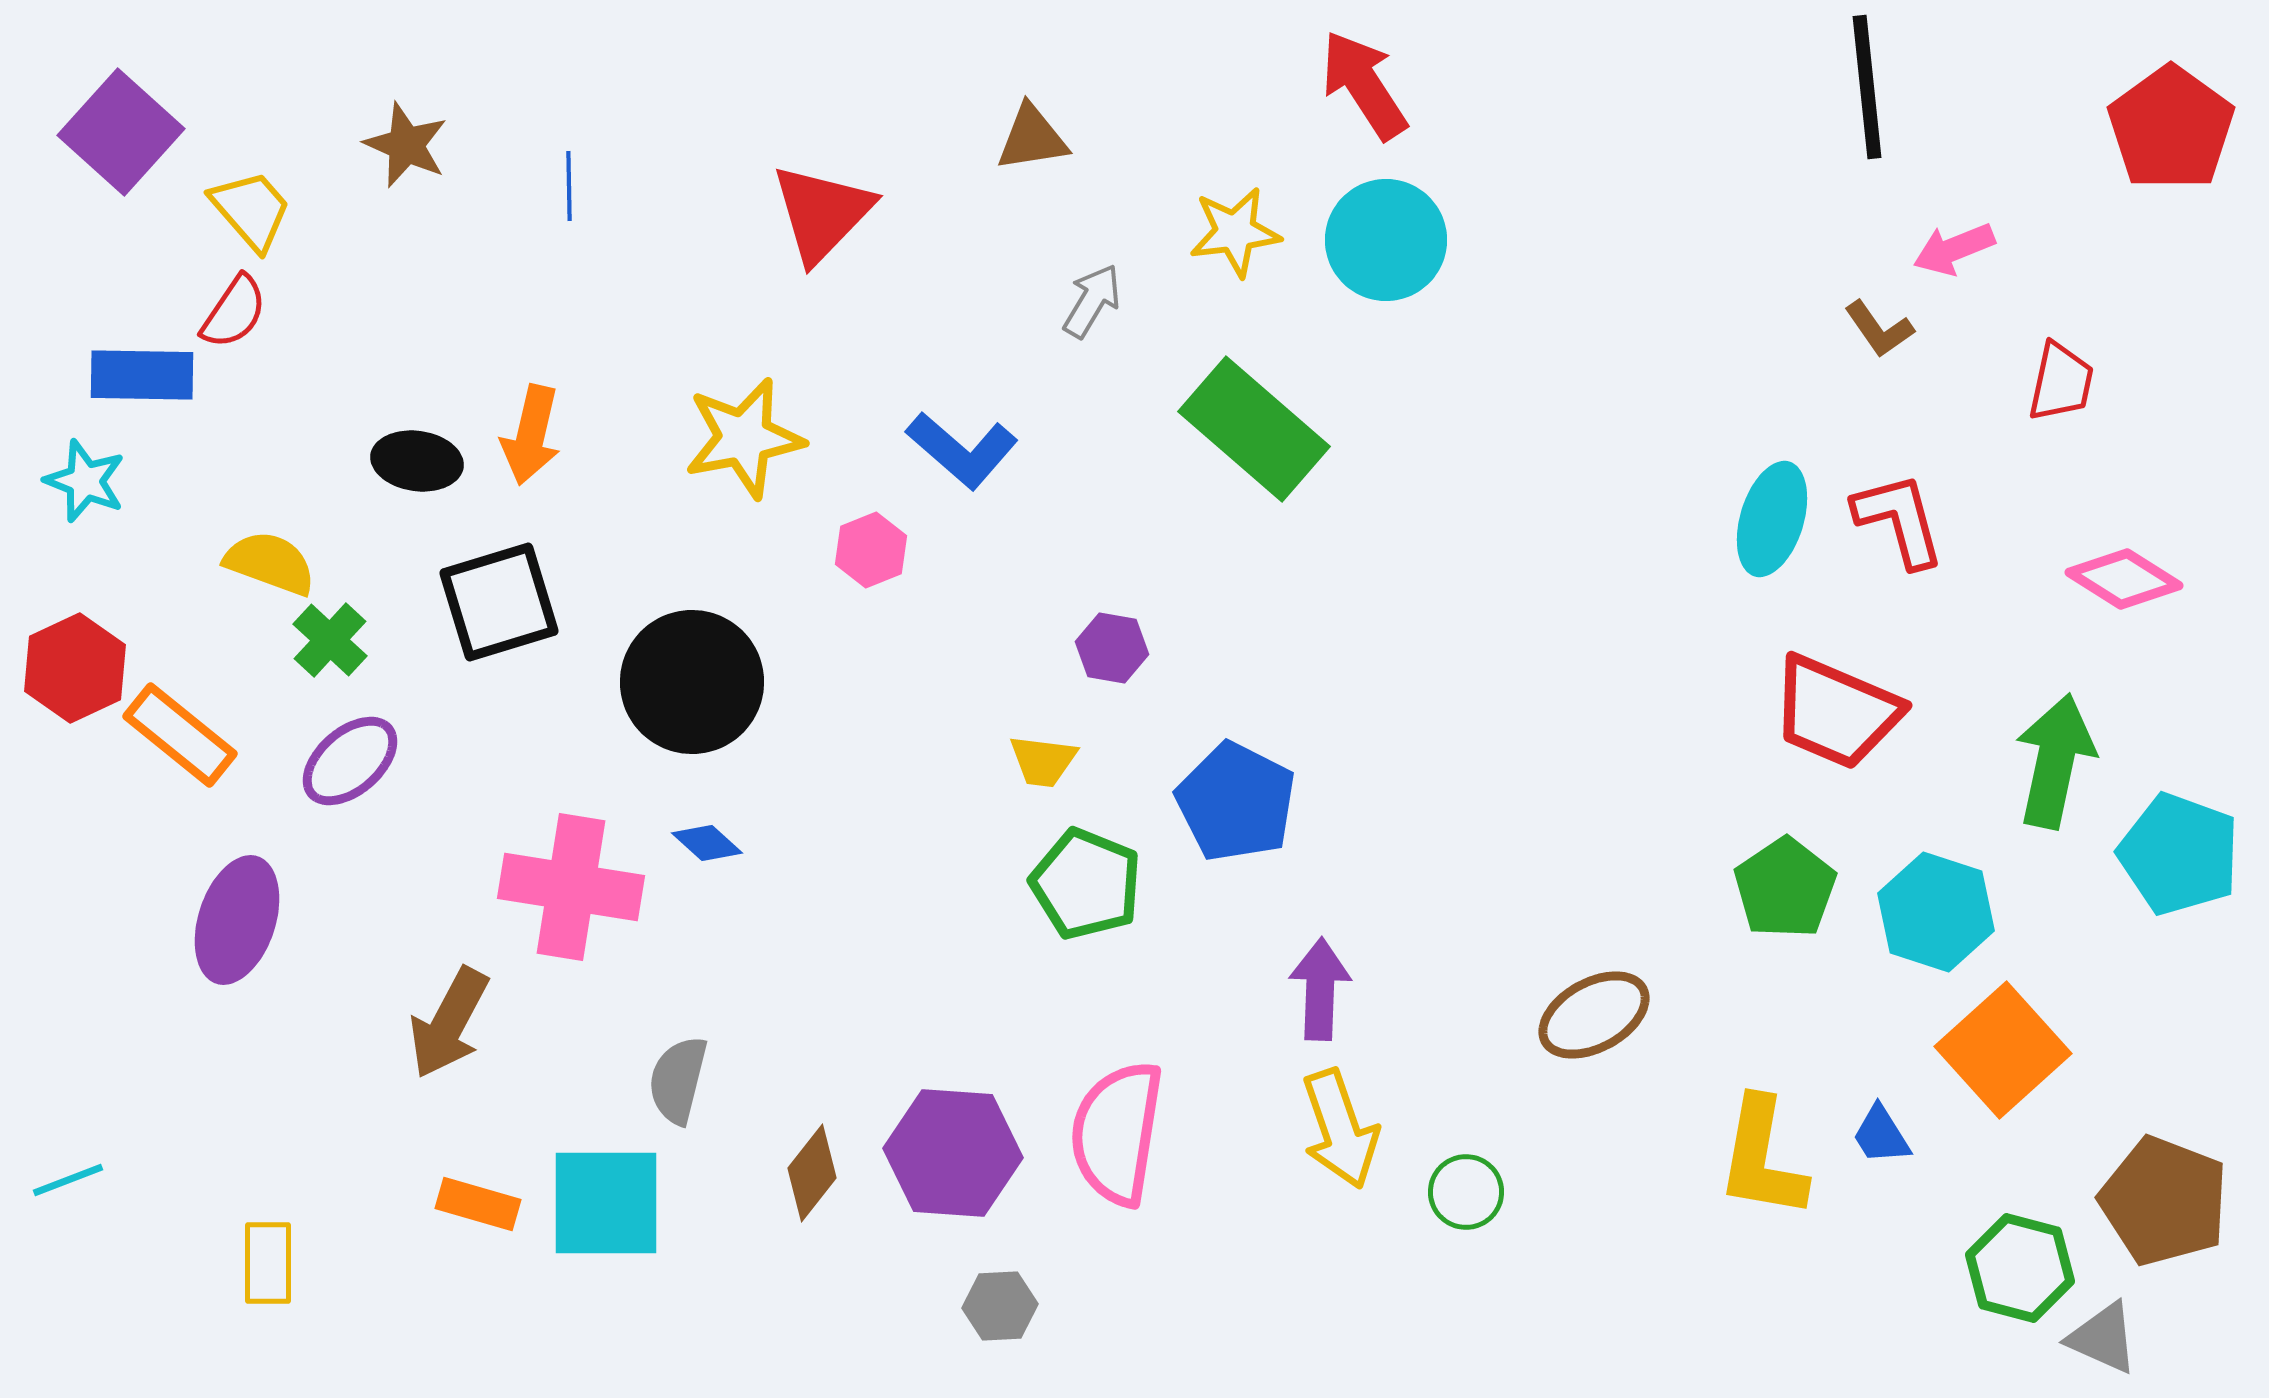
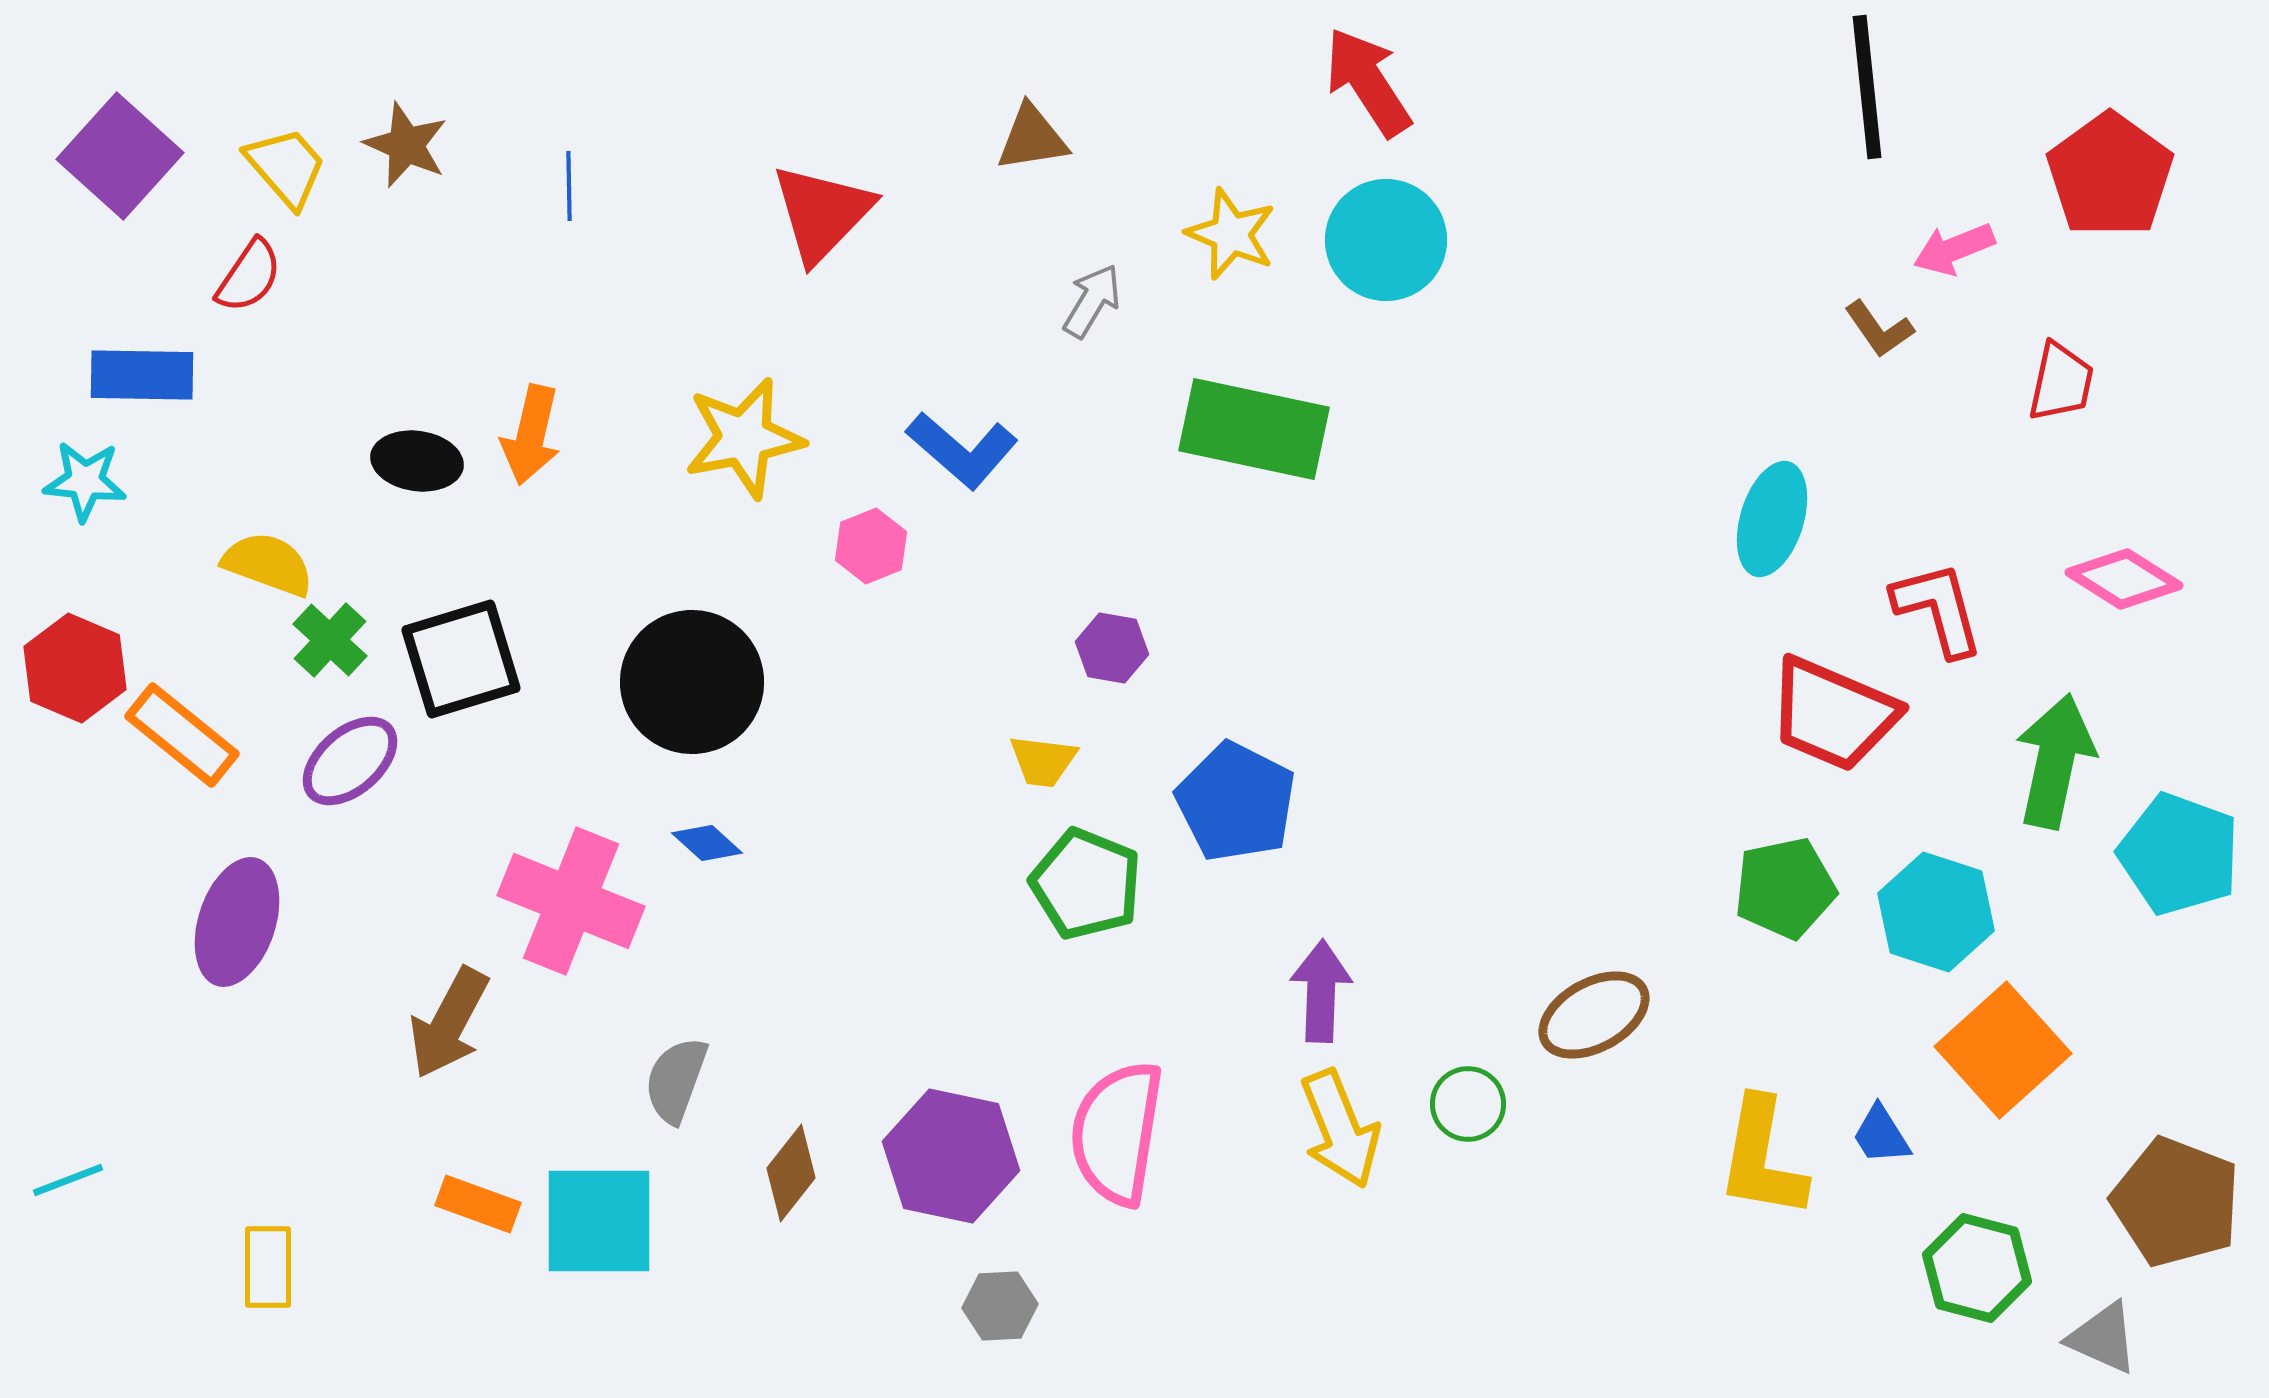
red arrow at (1364, 85): moved 4 px right, 3 px up
red pentagon at (2171, 128): moved 61 px left, 47 px down
purple square at (121, 132): moved 1 px left, 24 px down
yellow trapezoid at (251, 210): moved 35 px right, 43 px up
yellow star at (1235, 232): moved 4 px left, 2 px down; rotated 30 degrees clockwise
red semicircle at (234, 312): moved 15 px right, 36 px up
green rectangle at (1254, 429): rotated 29 degrees counterclockwise
cyan star at (85, 481): rotated 16 degrees counterclockwise
red L-shape at (1899, 520): moved 39 px right, 89 px down
pink hexagon at (871, 550): moved 4 px up
yellow semicircle at (270, 563): moved 2 px left, 1 px down
black square at (499, 602): moved 38 px left, 57 px down
red hexagon at (75, 668): rotated 12 degrees counterclockwise
red trapezoid at (1836, 712): moved 3 px left, 2 px down
orange rectangle at (180, 735): moved 2 px right
pink cross at (571, 887): moved 14 px down; rotated 13 degrees clockwise
green pentagon at (1785, 888): rotated 22 degrees clockwise
purple ellipse at (237, 920): moved 2 px down
purple arrow at (1320, 989): moved 1 px right, 2 px down
gray semicircle at (678, 1080): moved 2 px left; rotated 6 degrees clockwise
yellow arrow at (1340, 1129): rotated 3 degrees counterclockwise
purple hexagon at (953, 1153): moved 2 px left, 3 px down; rotated 8 degrees clockwise
brown diamond at (812, 1173): moved 21 px left
green circle at (1466, 1192): moved 2 px right, 88 px up
brown pentagon at (2164, 1201): moved 12 px right, 1 px down
cyan square at (606, 1203): moved 7 px left, 18 px down
orange rectangle at (478, 1204): rotated 4 degrees clockwise
yellow rectangle at (268, 1263): moved 4 px down
green hexagon at (2020, 1268): moved 43 px left
